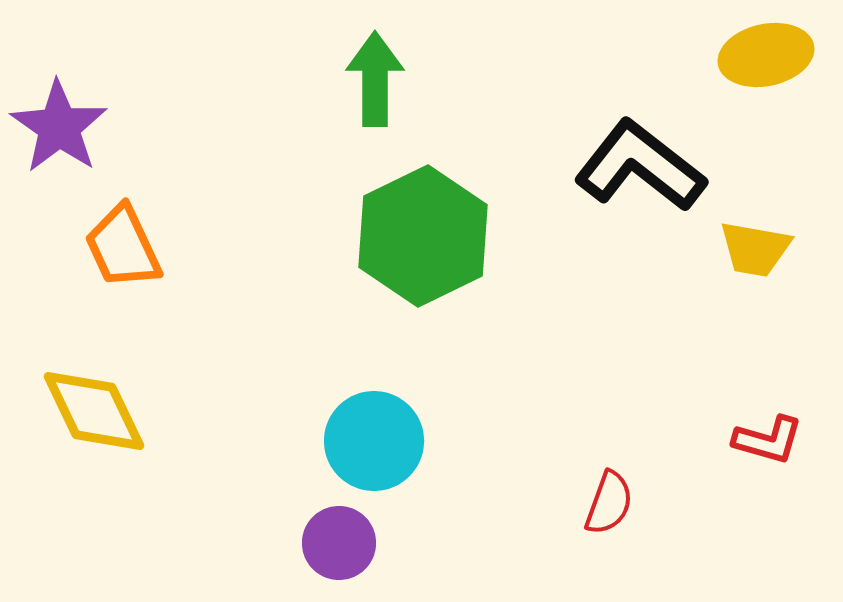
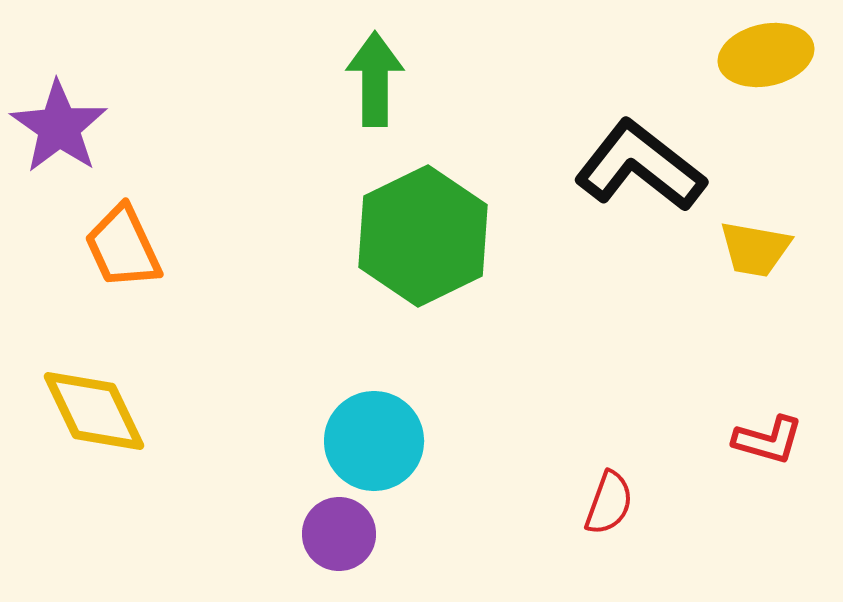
purple circle: moved 9 px up
